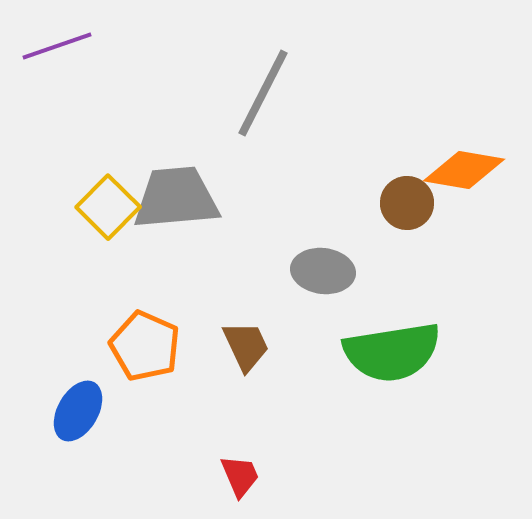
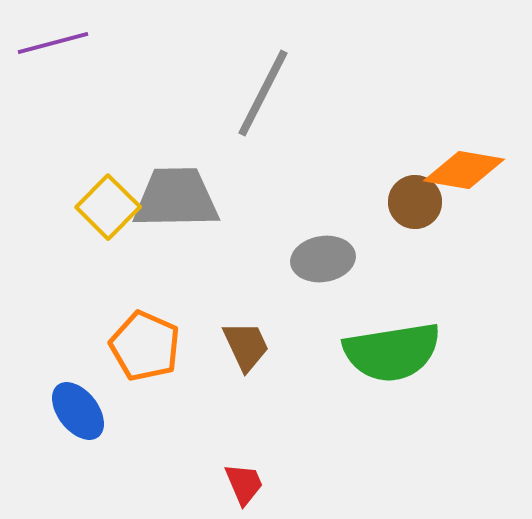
purple line: moved 4 px left, 3 px up; rotated 4 degrees clockwise
gray trapezoid: rotated 4 degrees clockwise
brown circle: moved 8 px right, 1 px up
gray ellipse: moved 12 px up; rotated 16 degrees counterclockwise
blue ellipse: rotated 68 degrees counterclockwise
red trapezoid: moved 4 px right, 8 px down
